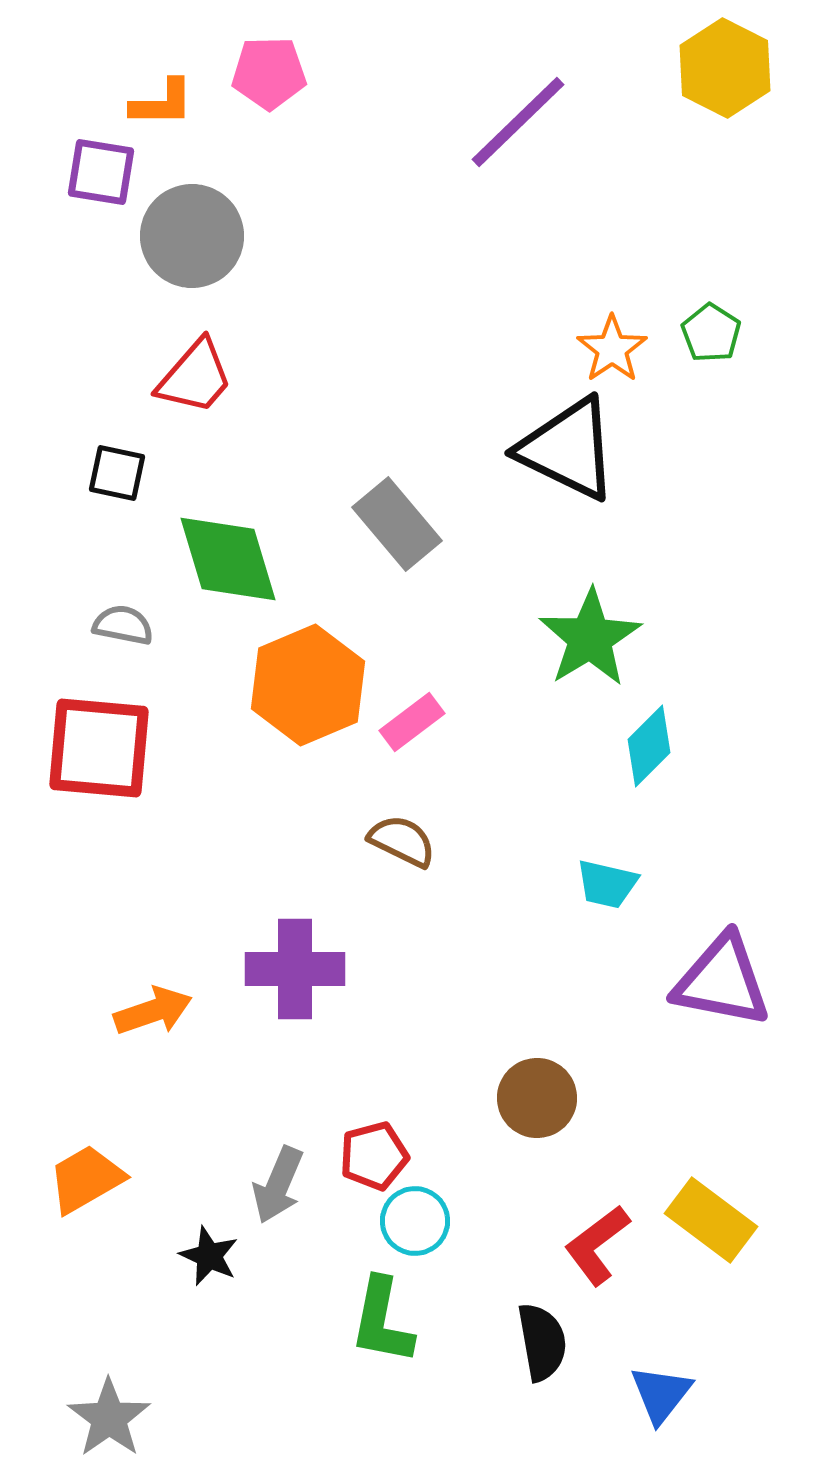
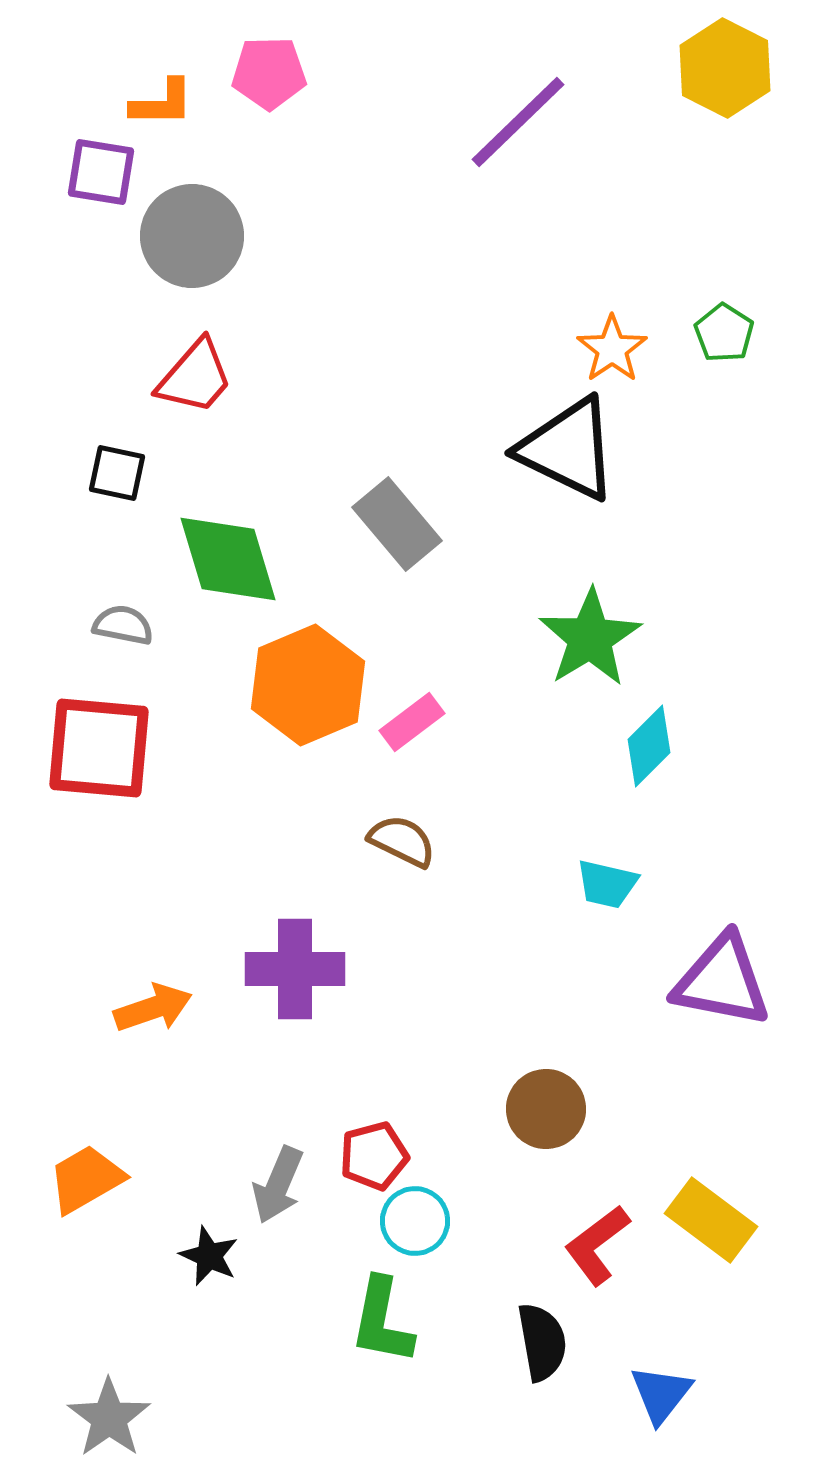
green pentagon: moved 13 px right
orange arrow: moved 3 px up
brown circle: moved 9 px right, 11 px down
